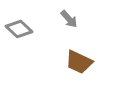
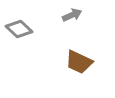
gray arrow: moved 3 px right, 4 px up; rotated 72 degrees counterclockwise
